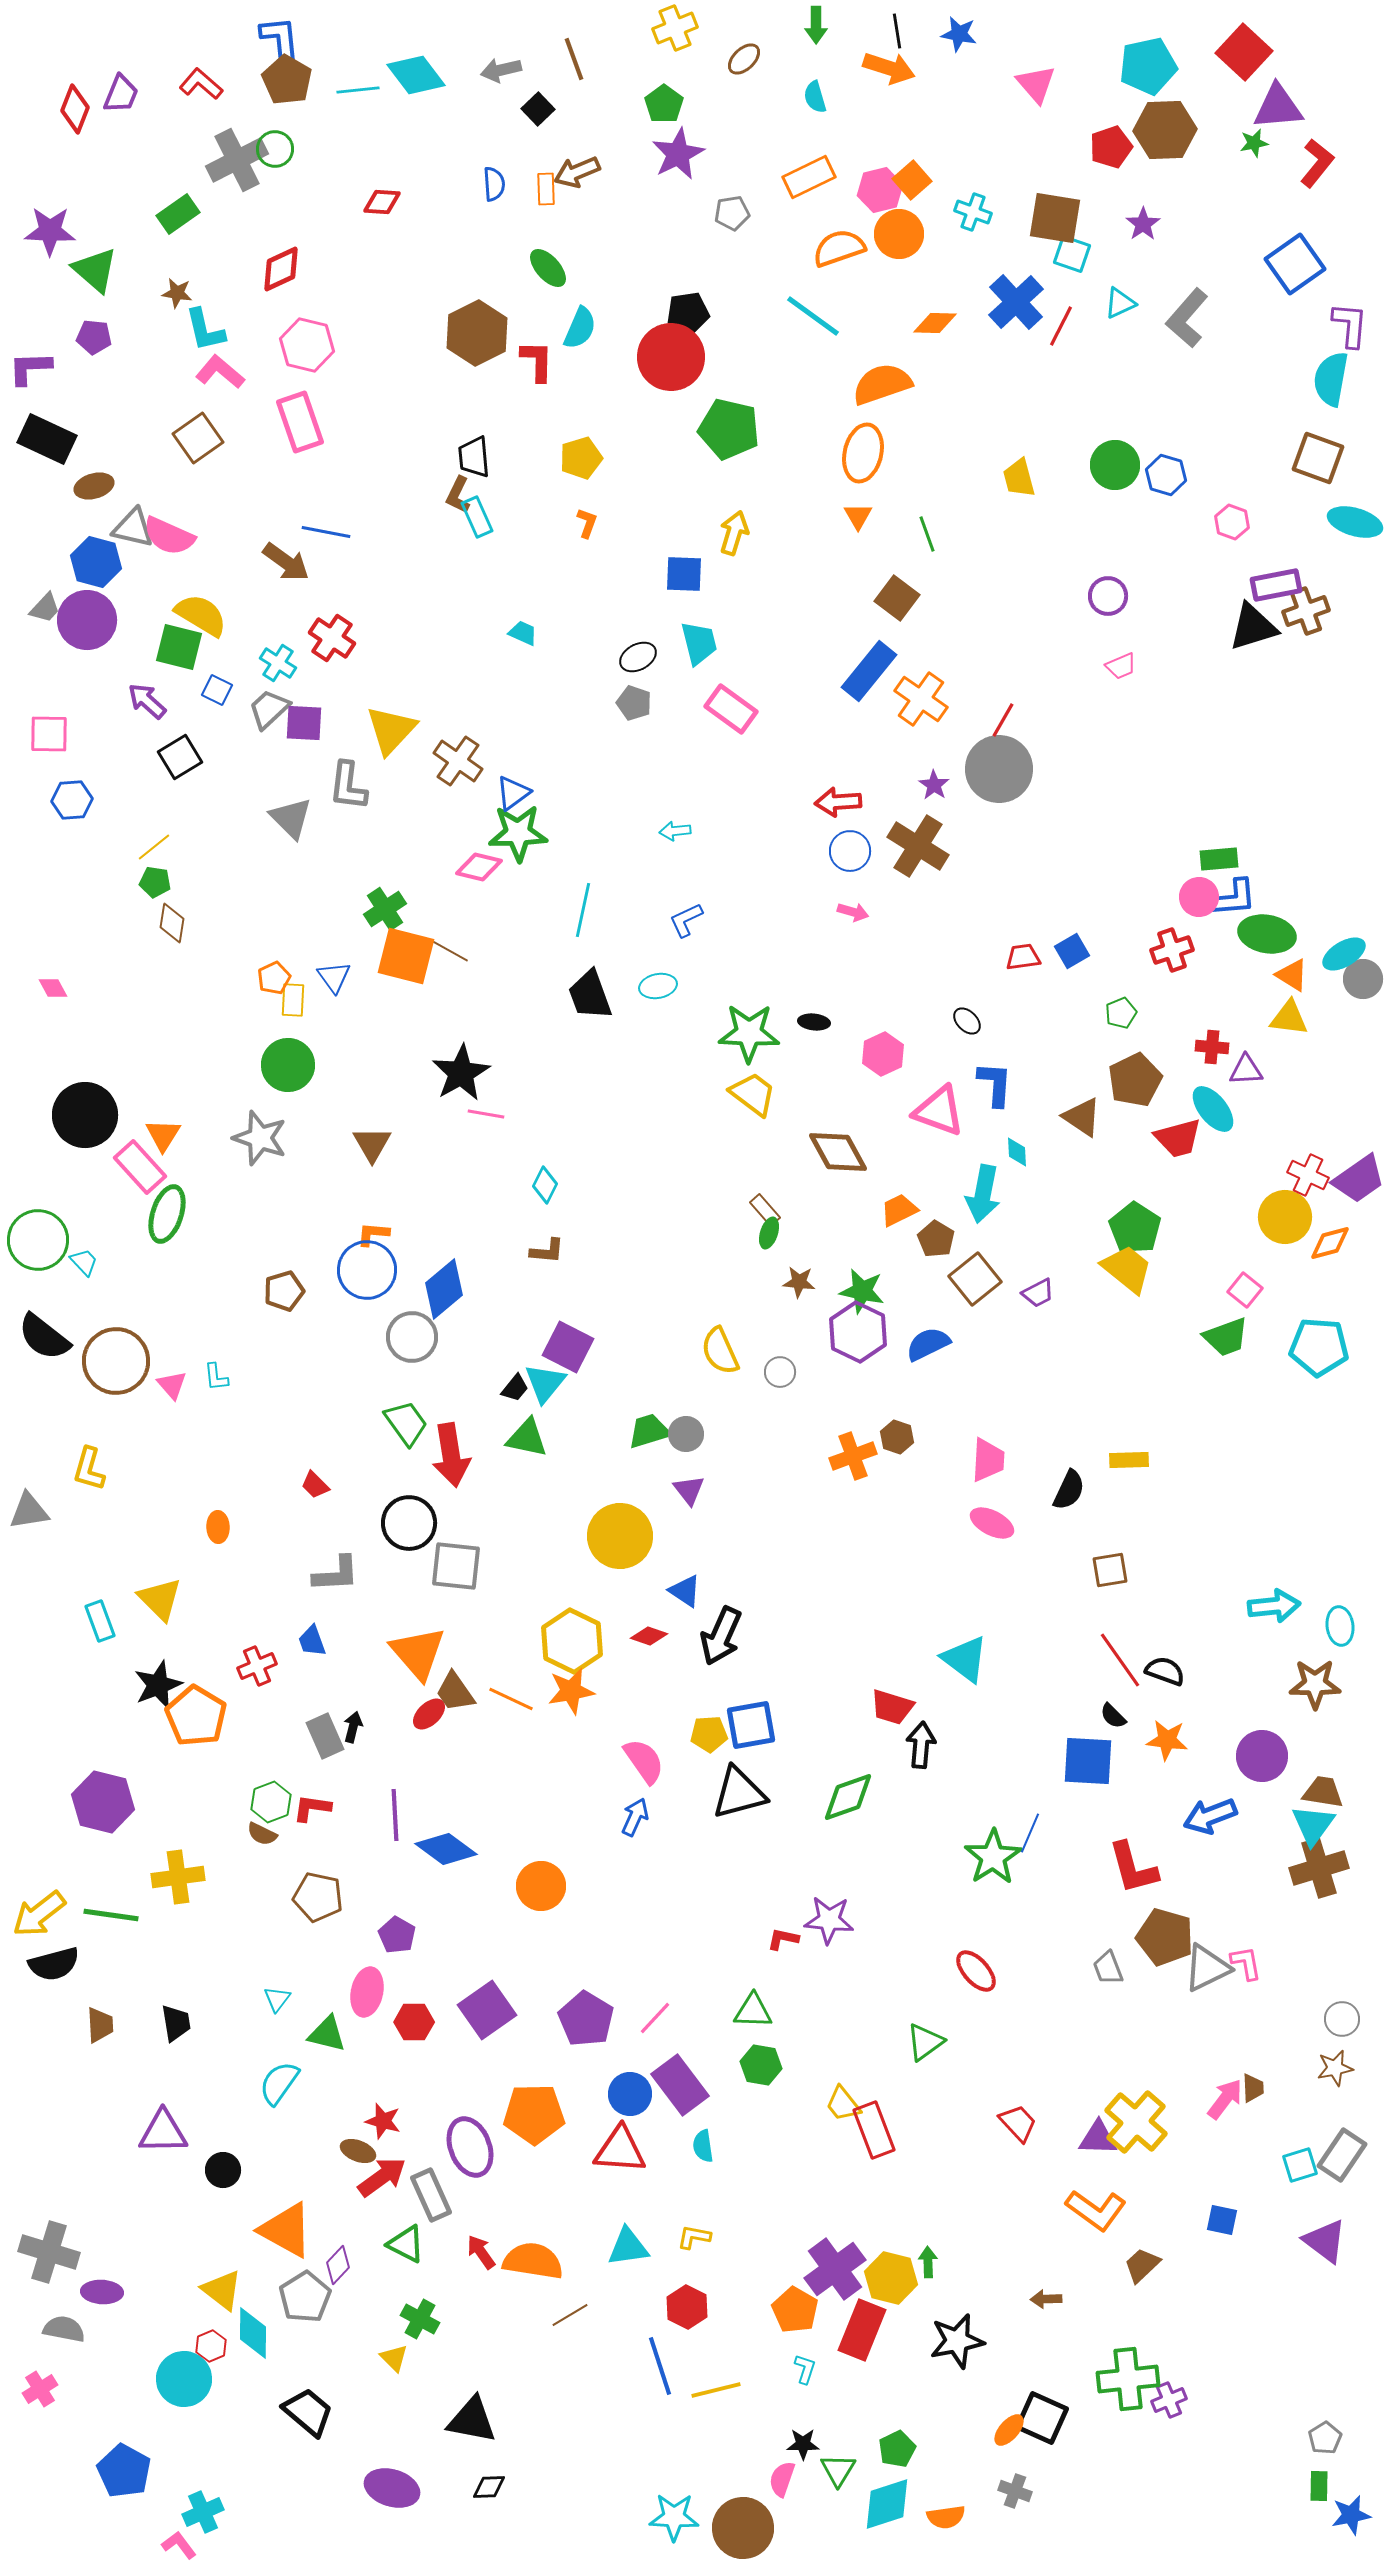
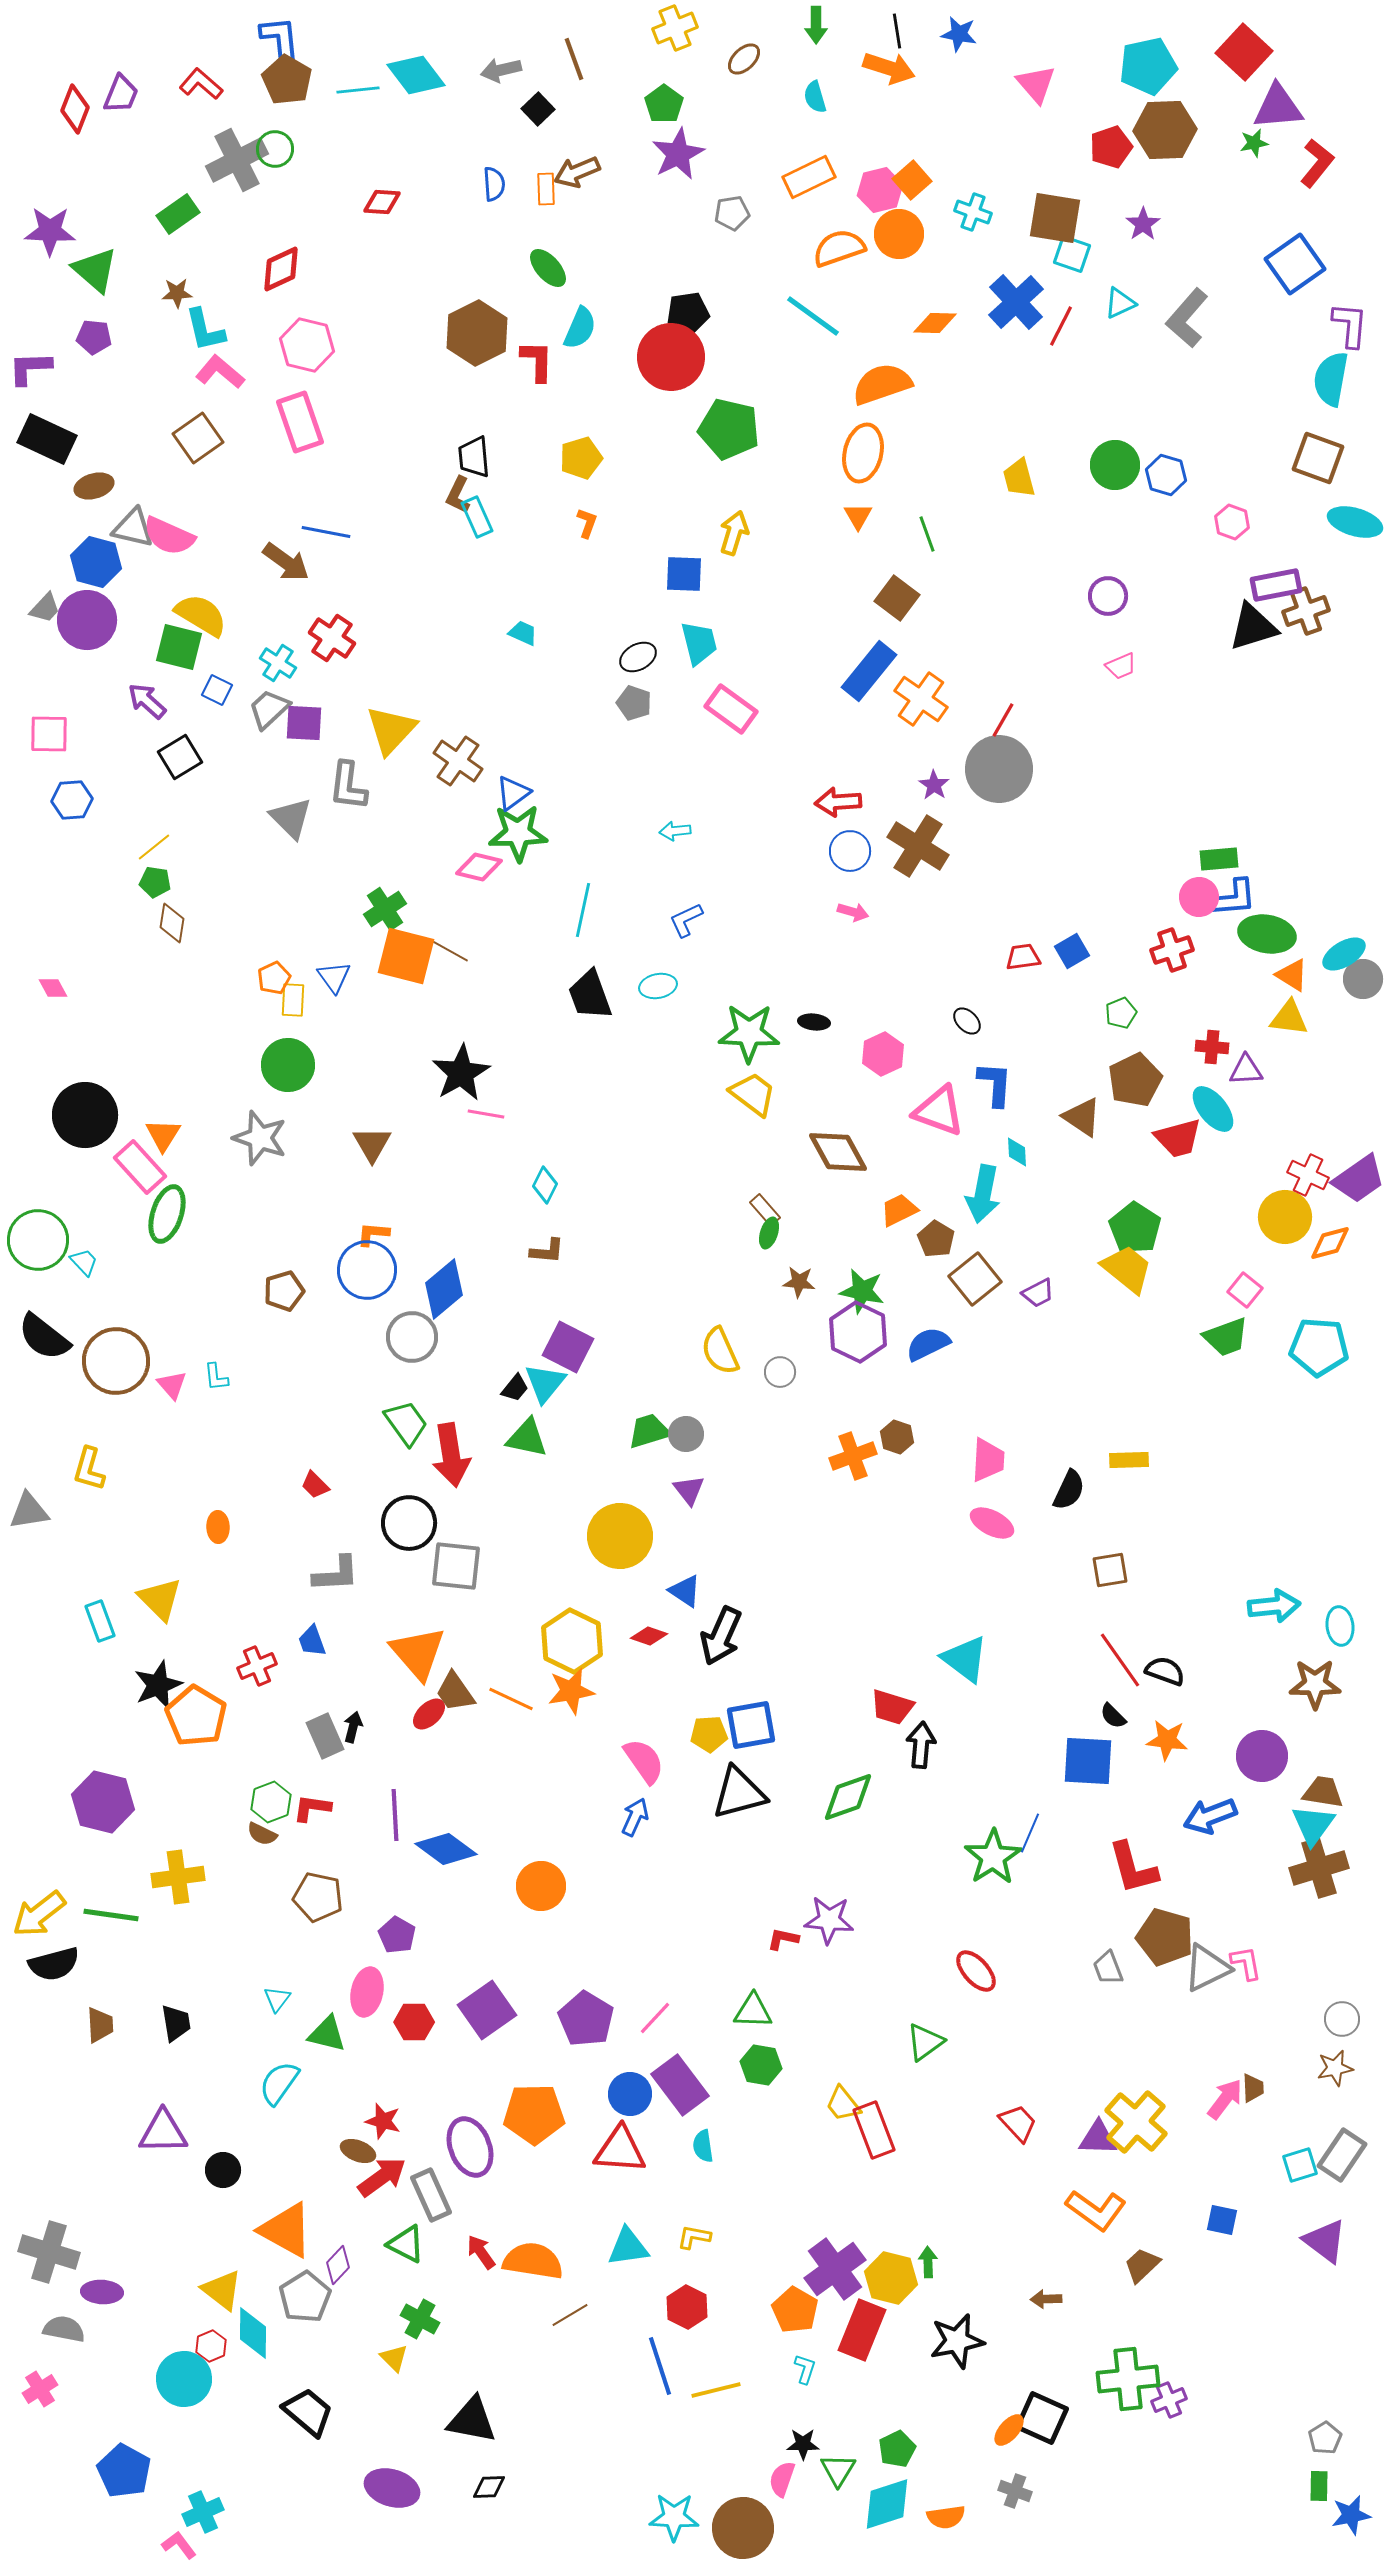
brown star at (177, 293): rotated 12 degrees counterclockwise
